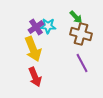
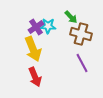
green arrow: moved 5 px left
